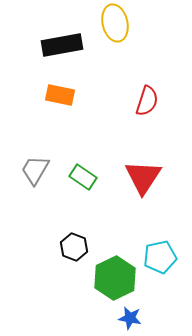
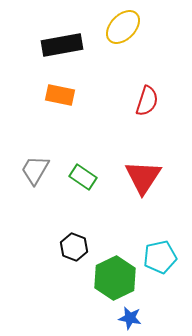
yellow ellipse: moved 8 px right, 4 px down; rotated 57 degrees clockwise
